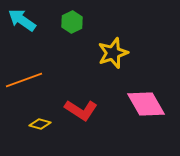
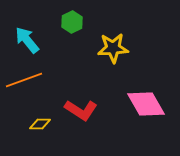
cyan arrow: moved 5 px right, 20 px down; rotated 16 degrees clockwise
yellow star: moved 5 px up; rotated 16 degrees clockwise
yellow diamond: rotated 15 degrees counterclockwise
